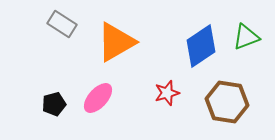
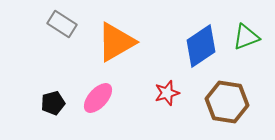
black pentagon: moved 1 px left, 1 px up
